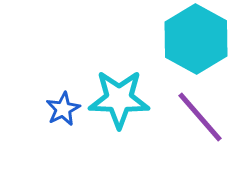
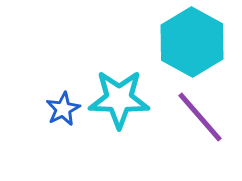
cyan hexagon: moved 4 px left, 3 px down
